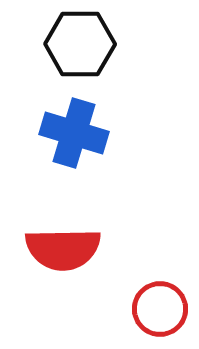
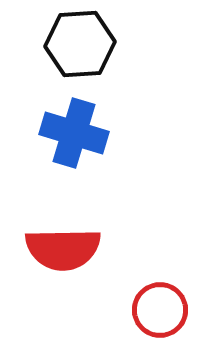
black hexagon: rotated 4 degrees counterclockwise
red circle: moved 1 px down
